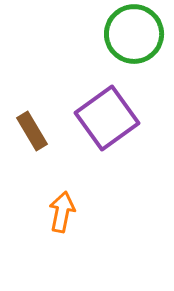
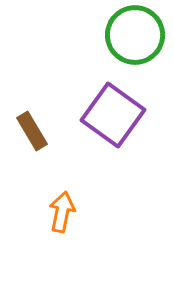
green circle: moved 1 px right, 1 px down
purple square: moved 6 px right, 3 px up; rotated 18 degrees counterclockwise
